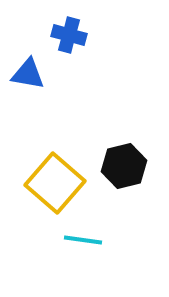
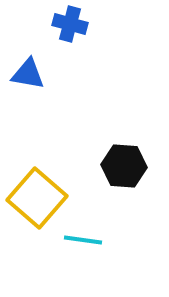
blue cross: moved 1 px right, 11 px up
black hexagon: rotated 18 degrees clockwise
yellow square: moved 18 px left, 15 px down
